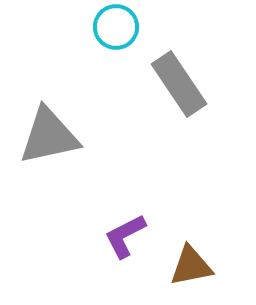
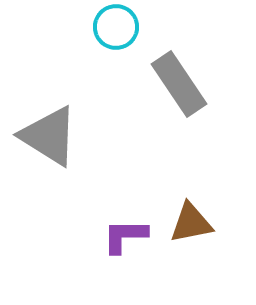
gray triangle: rotated 44 degrees clockwise
purple L-shape: rotated 27 degrees clockwise
brown triangle: moved 43 px up
